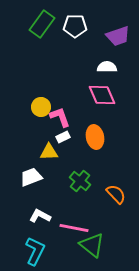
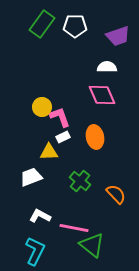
yellow circle: moved 1 px right
